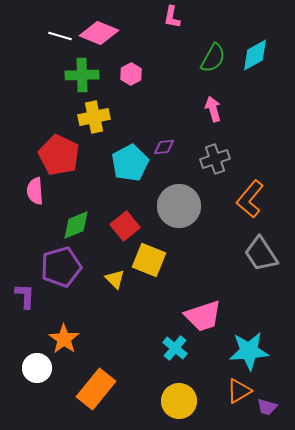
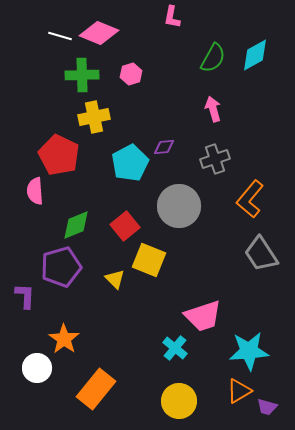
pink hexagon: rotated 10 degrees clockwise
